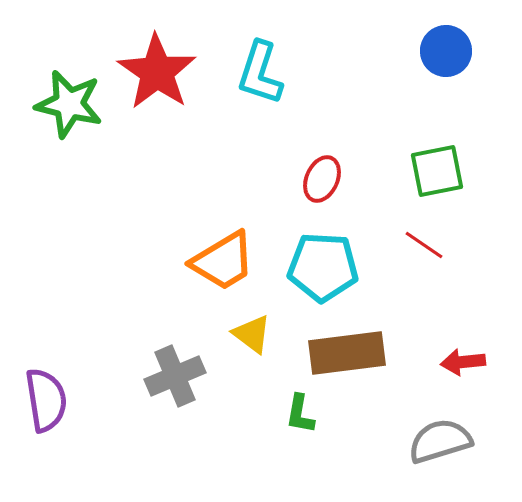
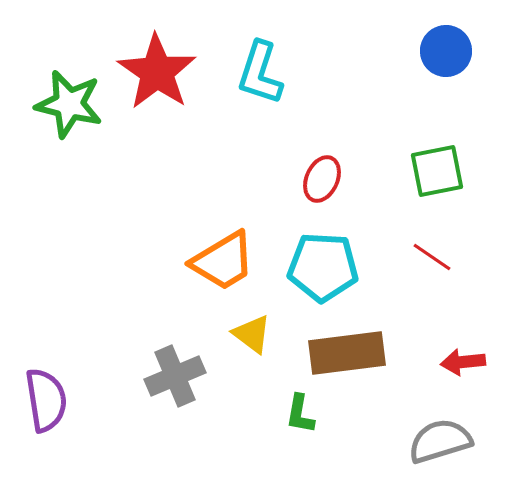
red line: moved 8 px right, 12 px down
